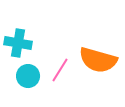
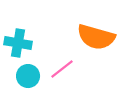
orange semicircle: moved 2 px left, 23 px up
pink line: moved 2 px right, 1 px up; rotated 20 degrees clockwise
